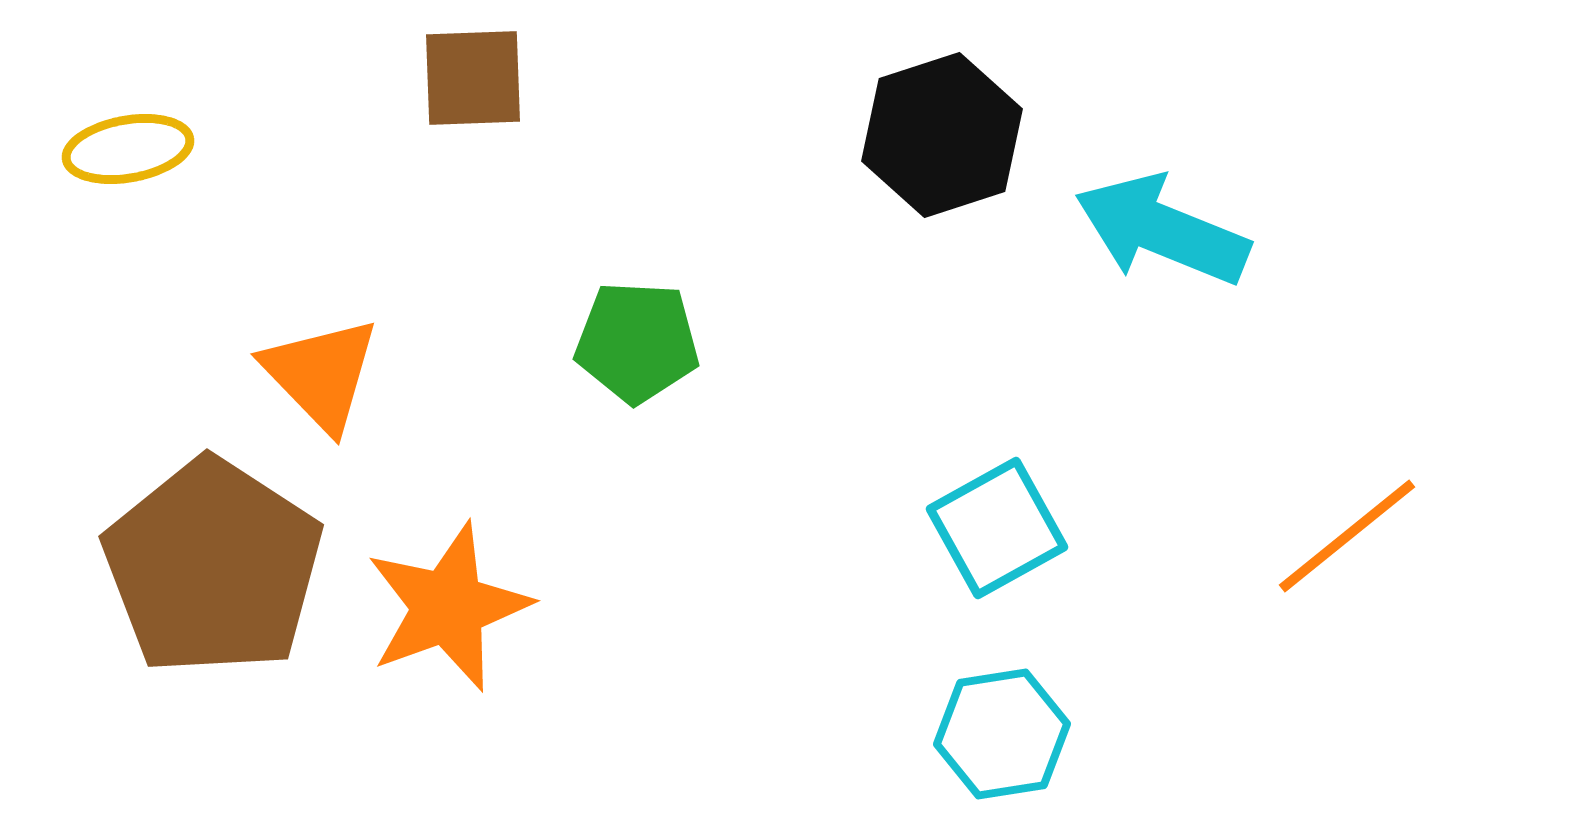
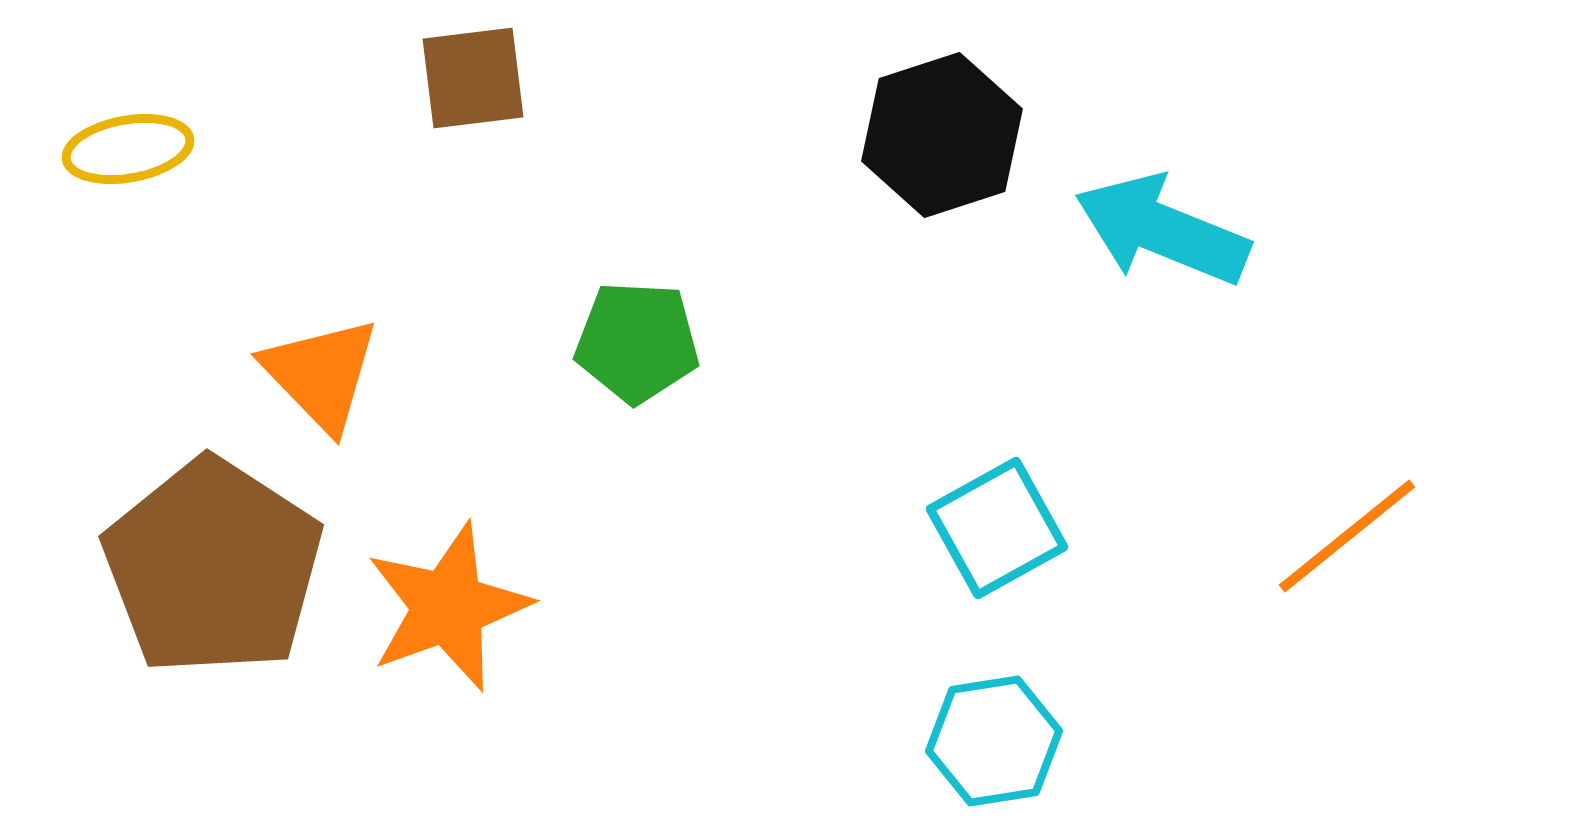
brown square: rotated 5 degrees counterclockwise
cyan hexagon: moved 8 px left, 7 px down
